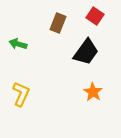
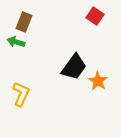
brown rectangle: moved 34 px left, 1 px up
green arrow: moved 2 px left, 2 px up
black trapezoid: moved 12 px left, 15 px down
orange star: moved 5 px right, 11 px up
